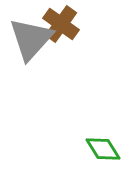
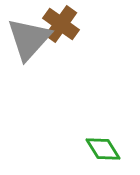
gray triangle: moved 2 px left
